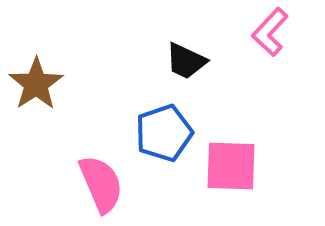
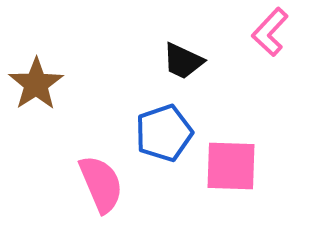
black trapezoid: moved 3 px left
